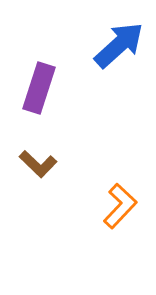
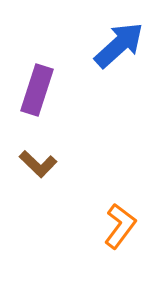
purple rectangle: moved 2 px left, 2 px down
orange L-shape: moved 20 px down; rotated 6 degrees counterclockwise
